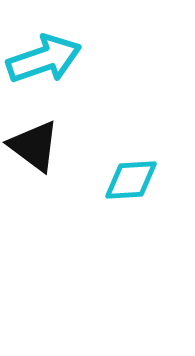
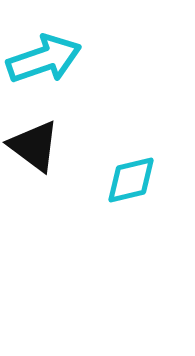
cyan diamond: rotated 10 degrees counterclockwise
